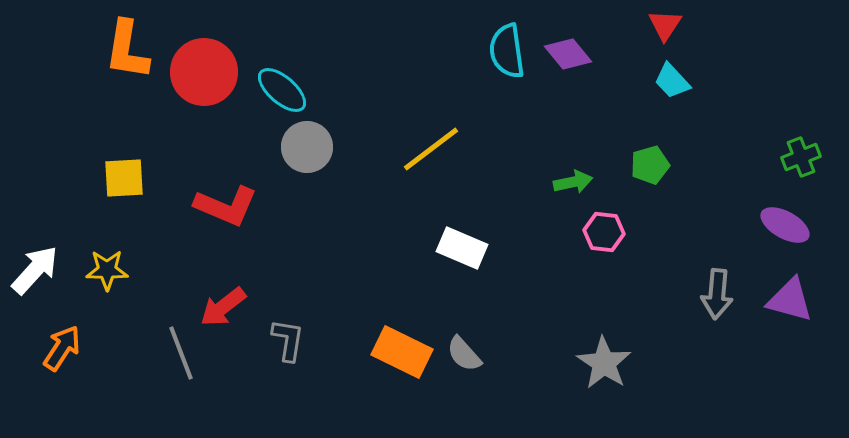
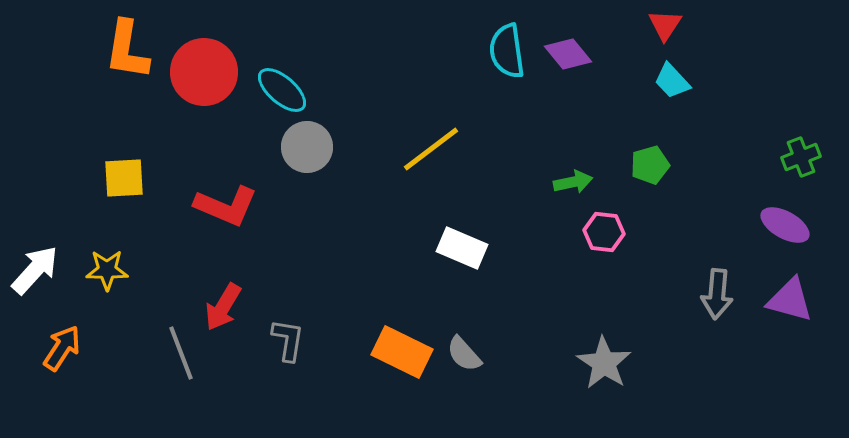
red arrow: rotated 21 degrees counterclockwise
